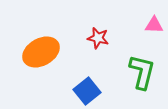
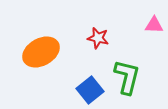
green L-shape: moved 15 px left, 5 px down
blue square: moved 3 px right, 1 px up
